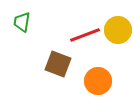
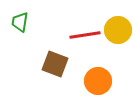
green trapezoid: moved 2 px left
red line: rotated 12 degrees clockwise
brown square: moved 3 px left
